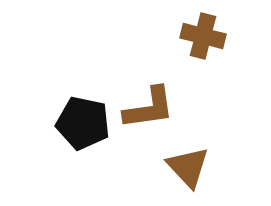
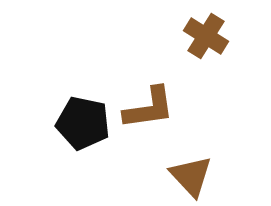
brown cross: moved 3 px right; rotated 18 degrees clockwise
brown triangle: moved 3 px right, 9 px down
